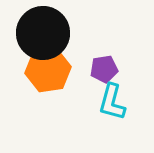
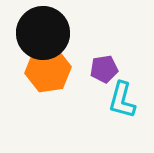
cyan L-shape: moved 10 px right, 2 px up
